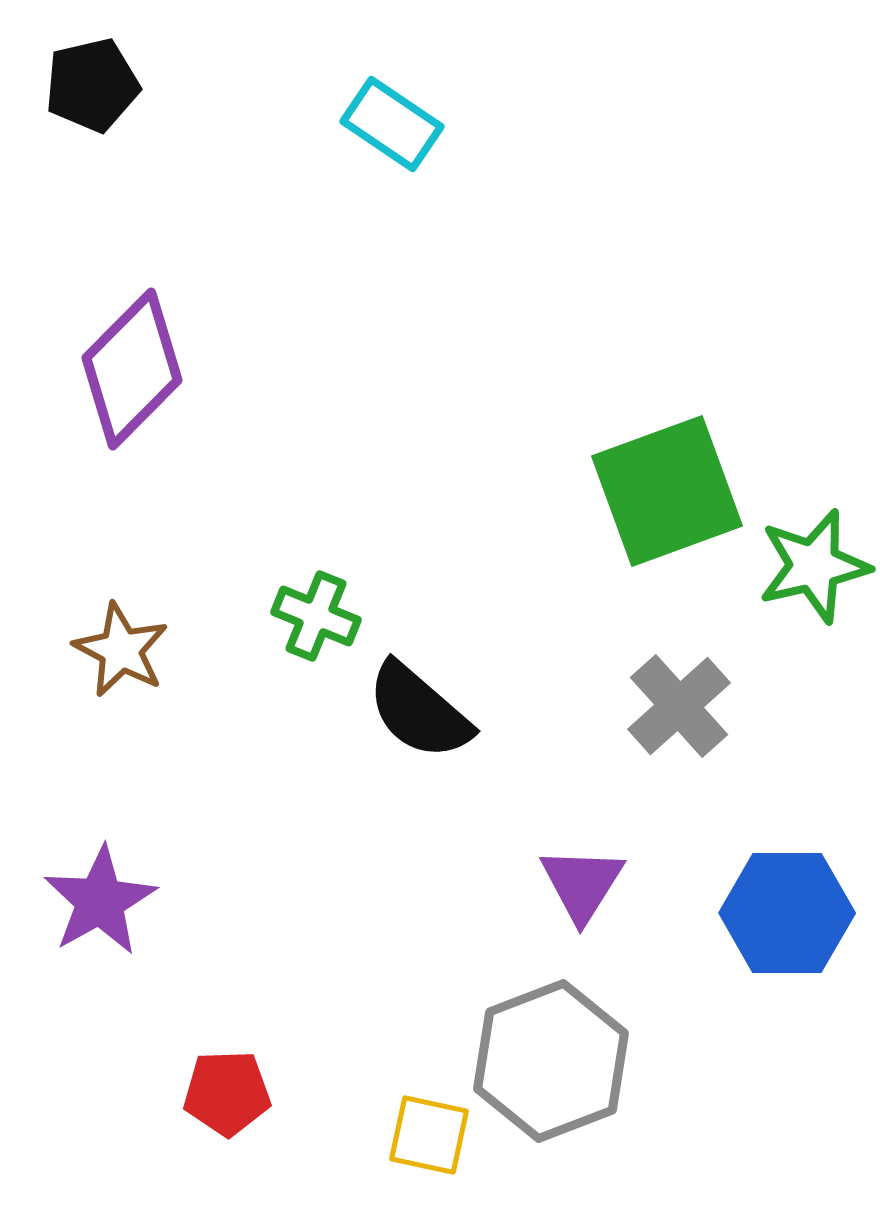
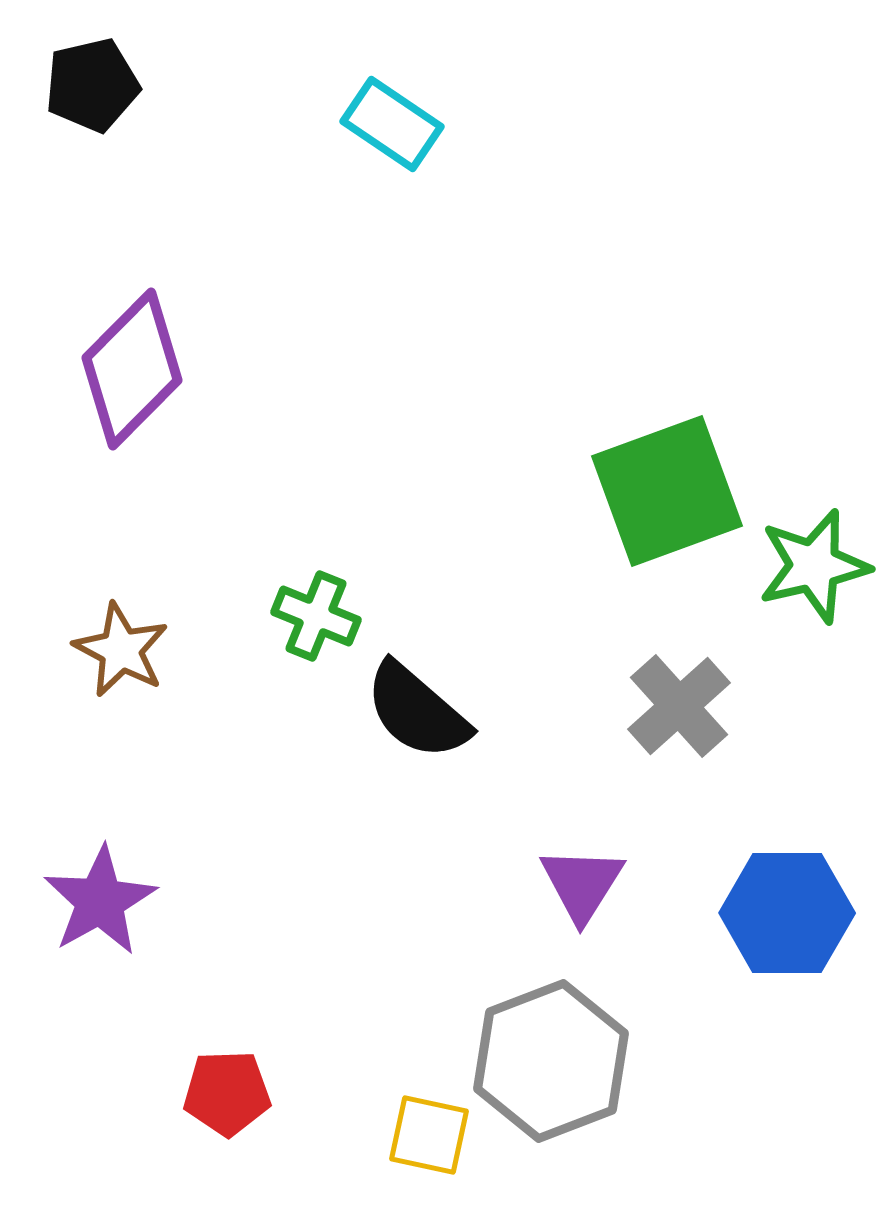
black semicircle: moved 2 px left
